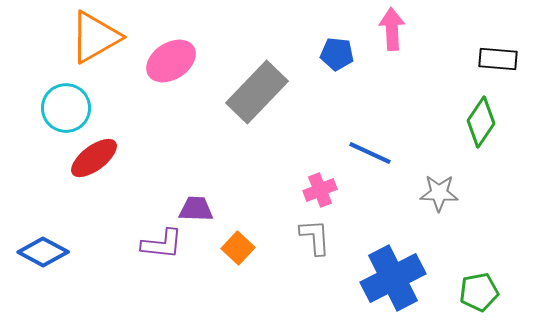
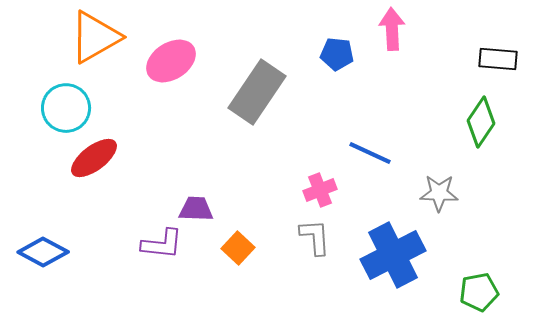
gray rectangle: rotated 10 degrees counterclockwise
blue cross: moved 23 px up
